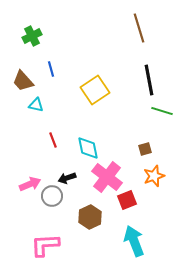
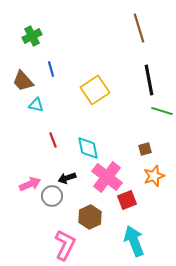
pink L-shape: moved 20 px right; rotated 120 degrees clockwise
